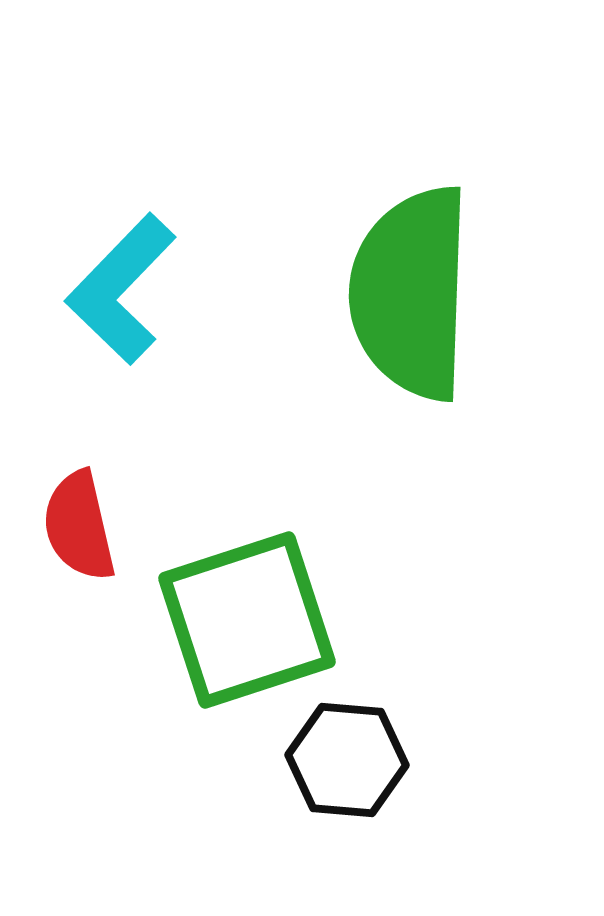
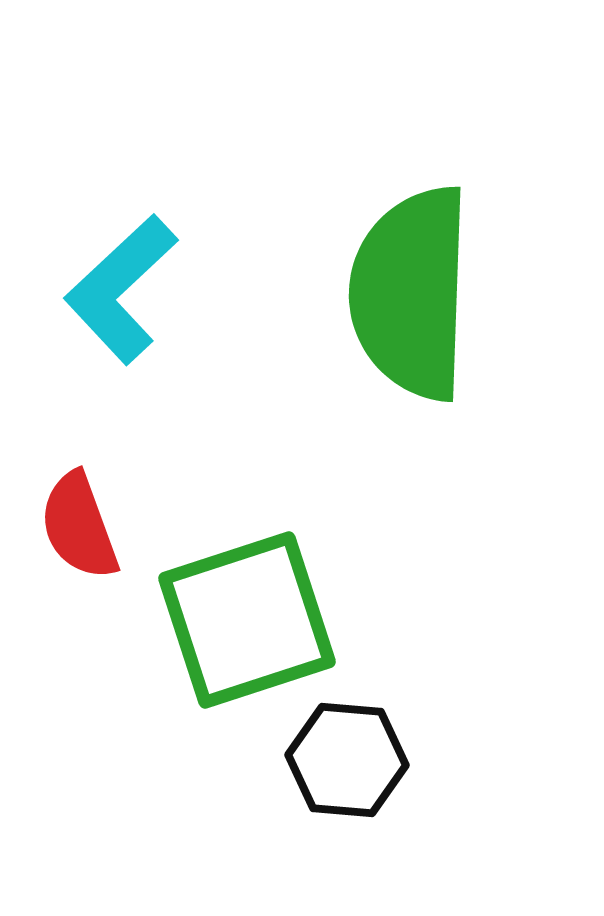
cyan L-shape: rotated 3 degrees clockwise
red semicircle: rotated 7 degrees counterclockwise
